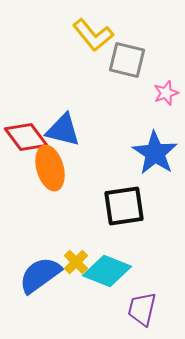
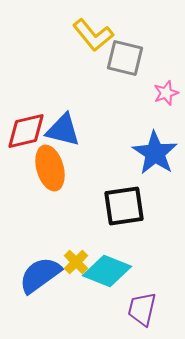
gray square: moved 2 px left, 2 px up
red diamond: moved 6 px up; rotated 66 degrees counterclockwise
